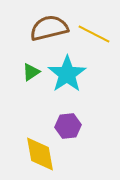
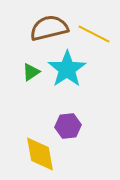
cyan star: moved 5 px up
